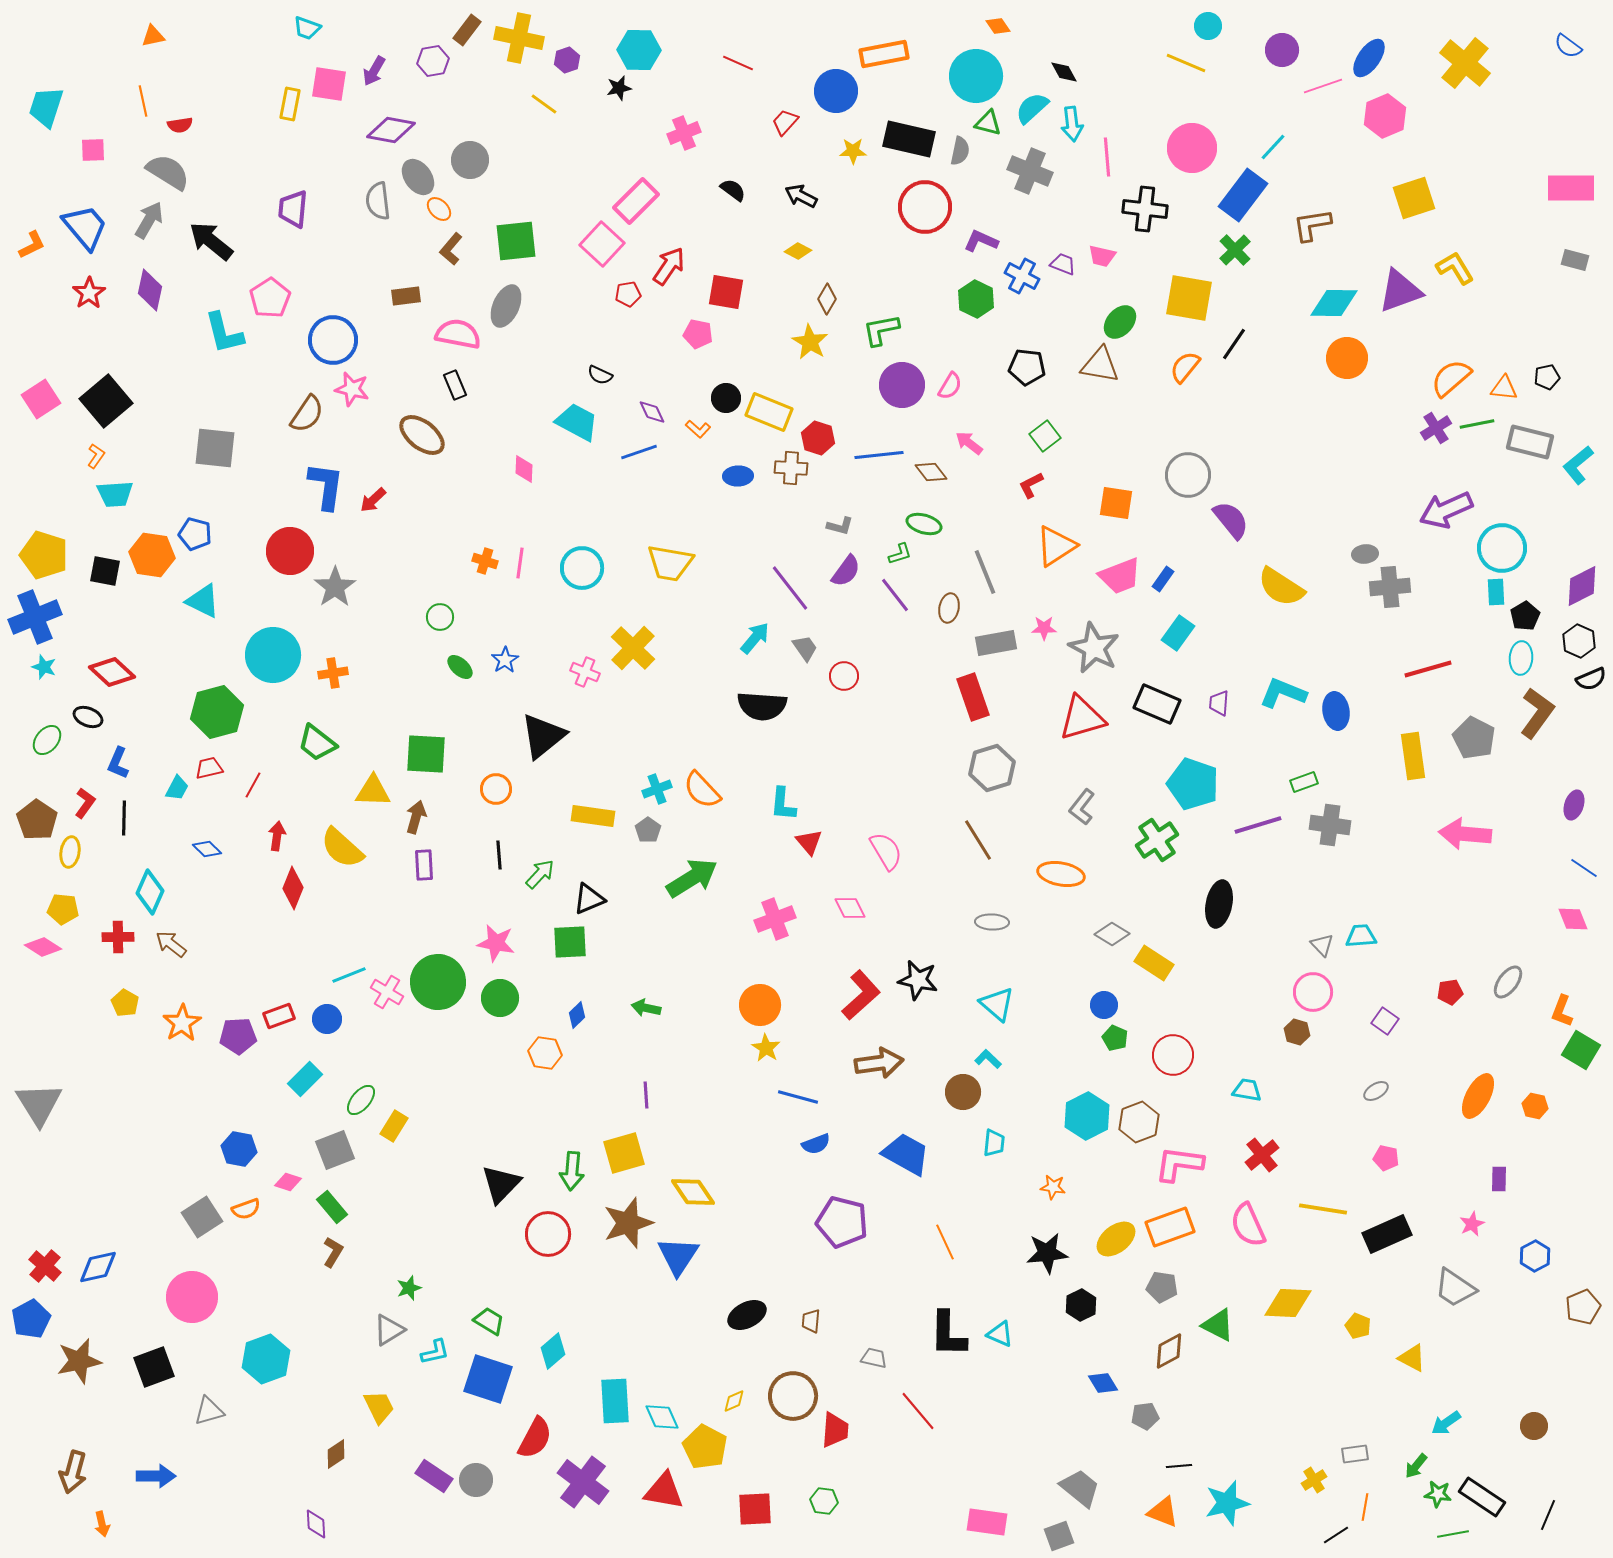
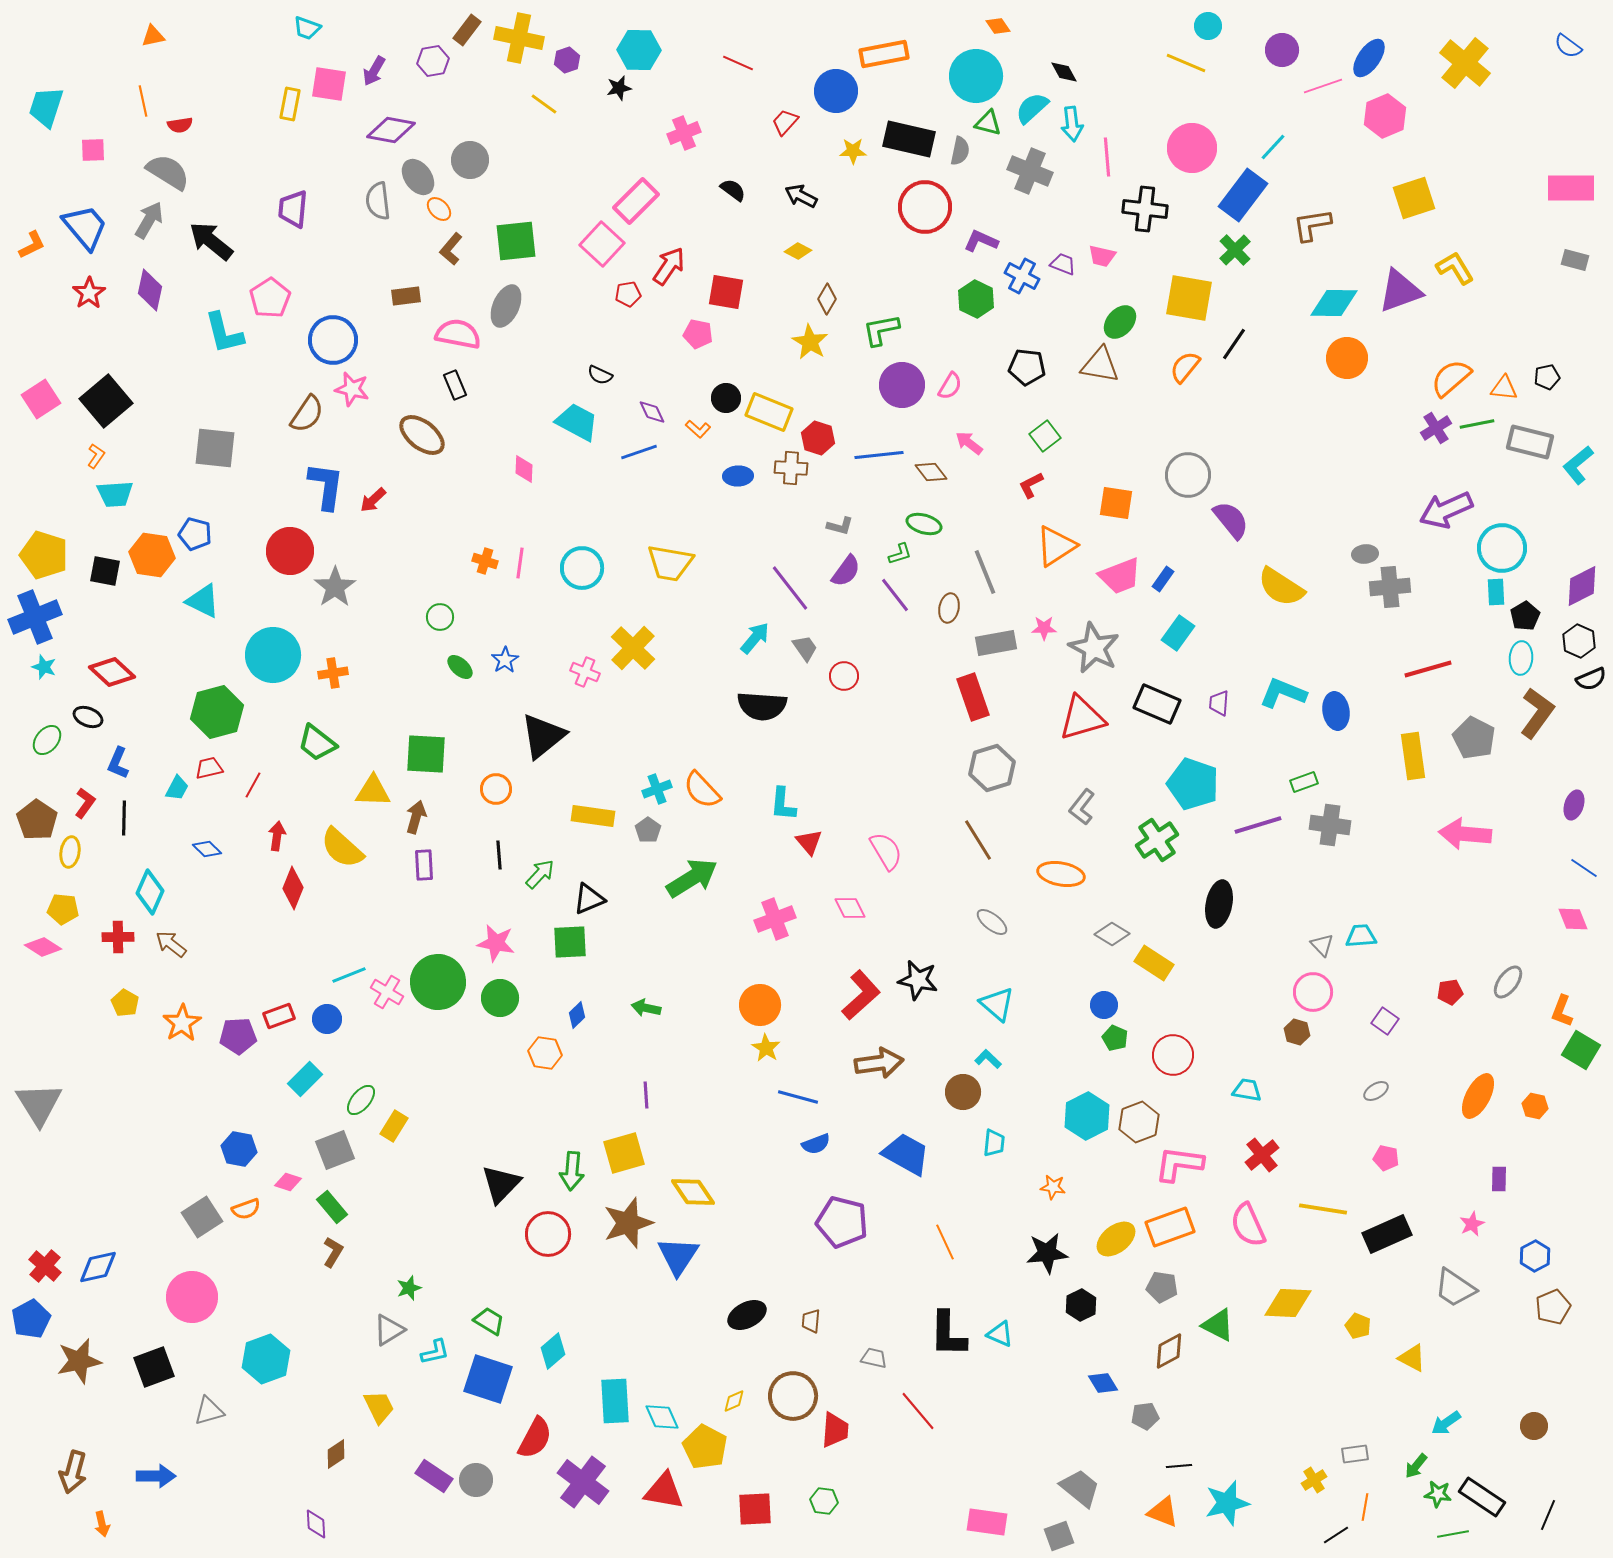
gray ellipse at (992, 922): rotated 36 degrees clockwise
brown pentagon at (1583, 1307): moved 30 px left
